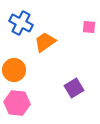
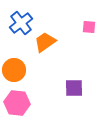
blue cross: rotated 25 degrees clockwise
purple square: rotated 30 degrees clockwise
